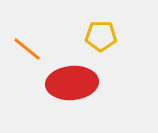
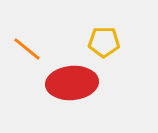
yellow pentagon: moved 3 px right, 6 px down
